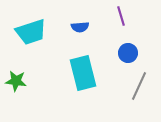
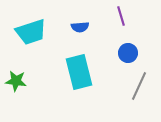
cyan rectangle: moved 4 px left, 1 px up
